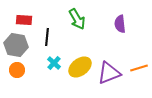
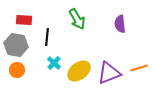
yellow ellipse: moved 1 px left, 4 px down
